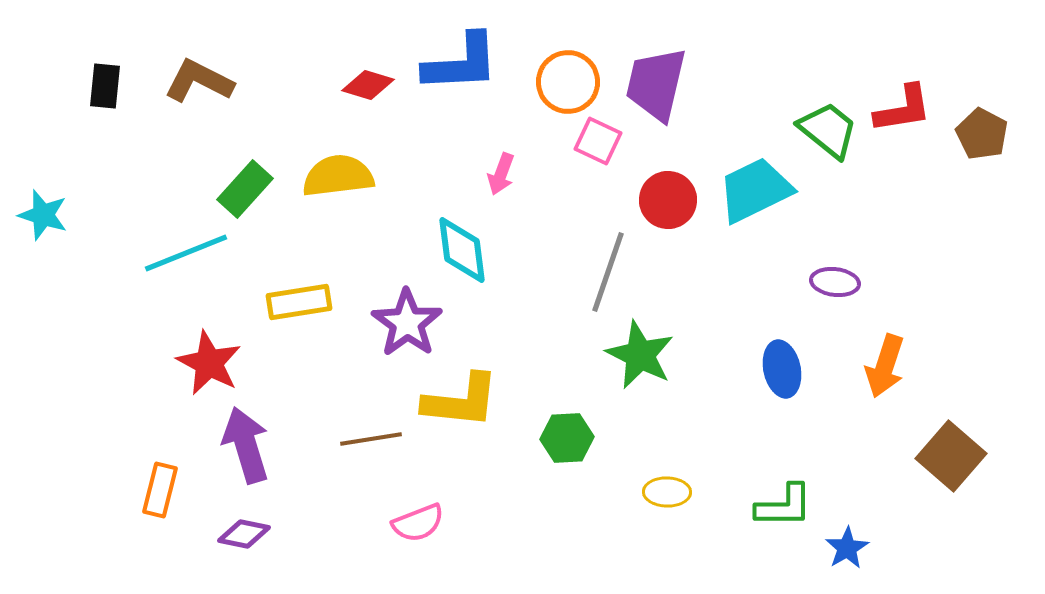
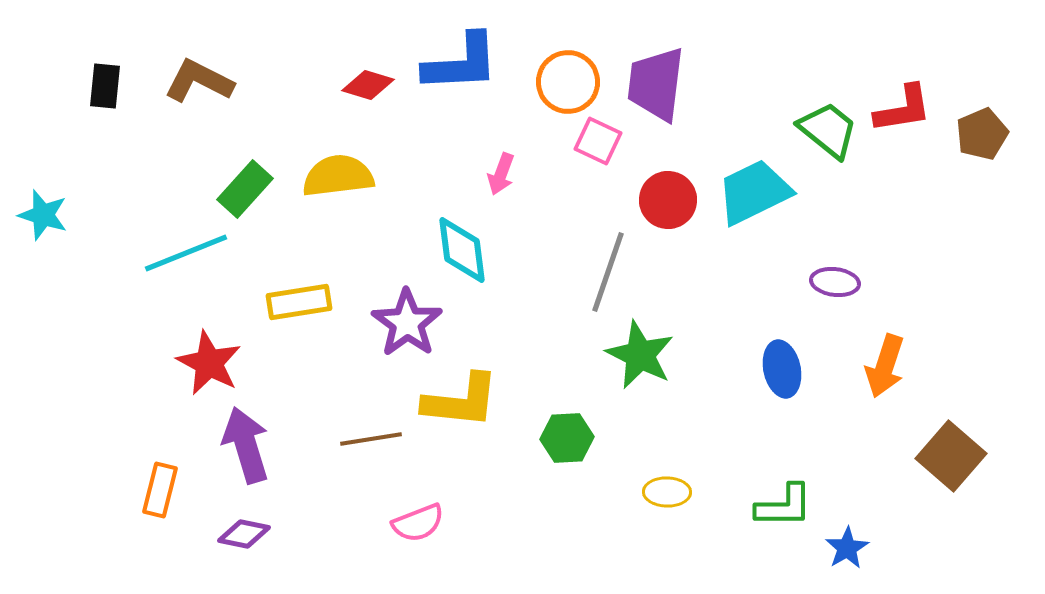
purple trapezoid: rotated 6 degrees counterclockwise
brown pentagon: rotated 21 degrees clockwise
cyan trapezoid: moved 1 px left, 2 px down
